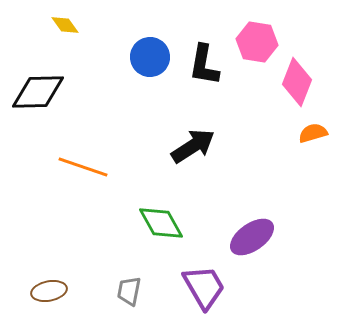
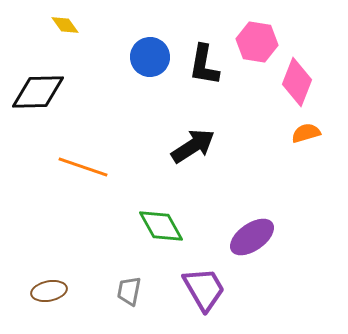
orange semicircle: moved 7 px left
green diamond: moved 3 px down
purple trapezoid: moved 2 px down
